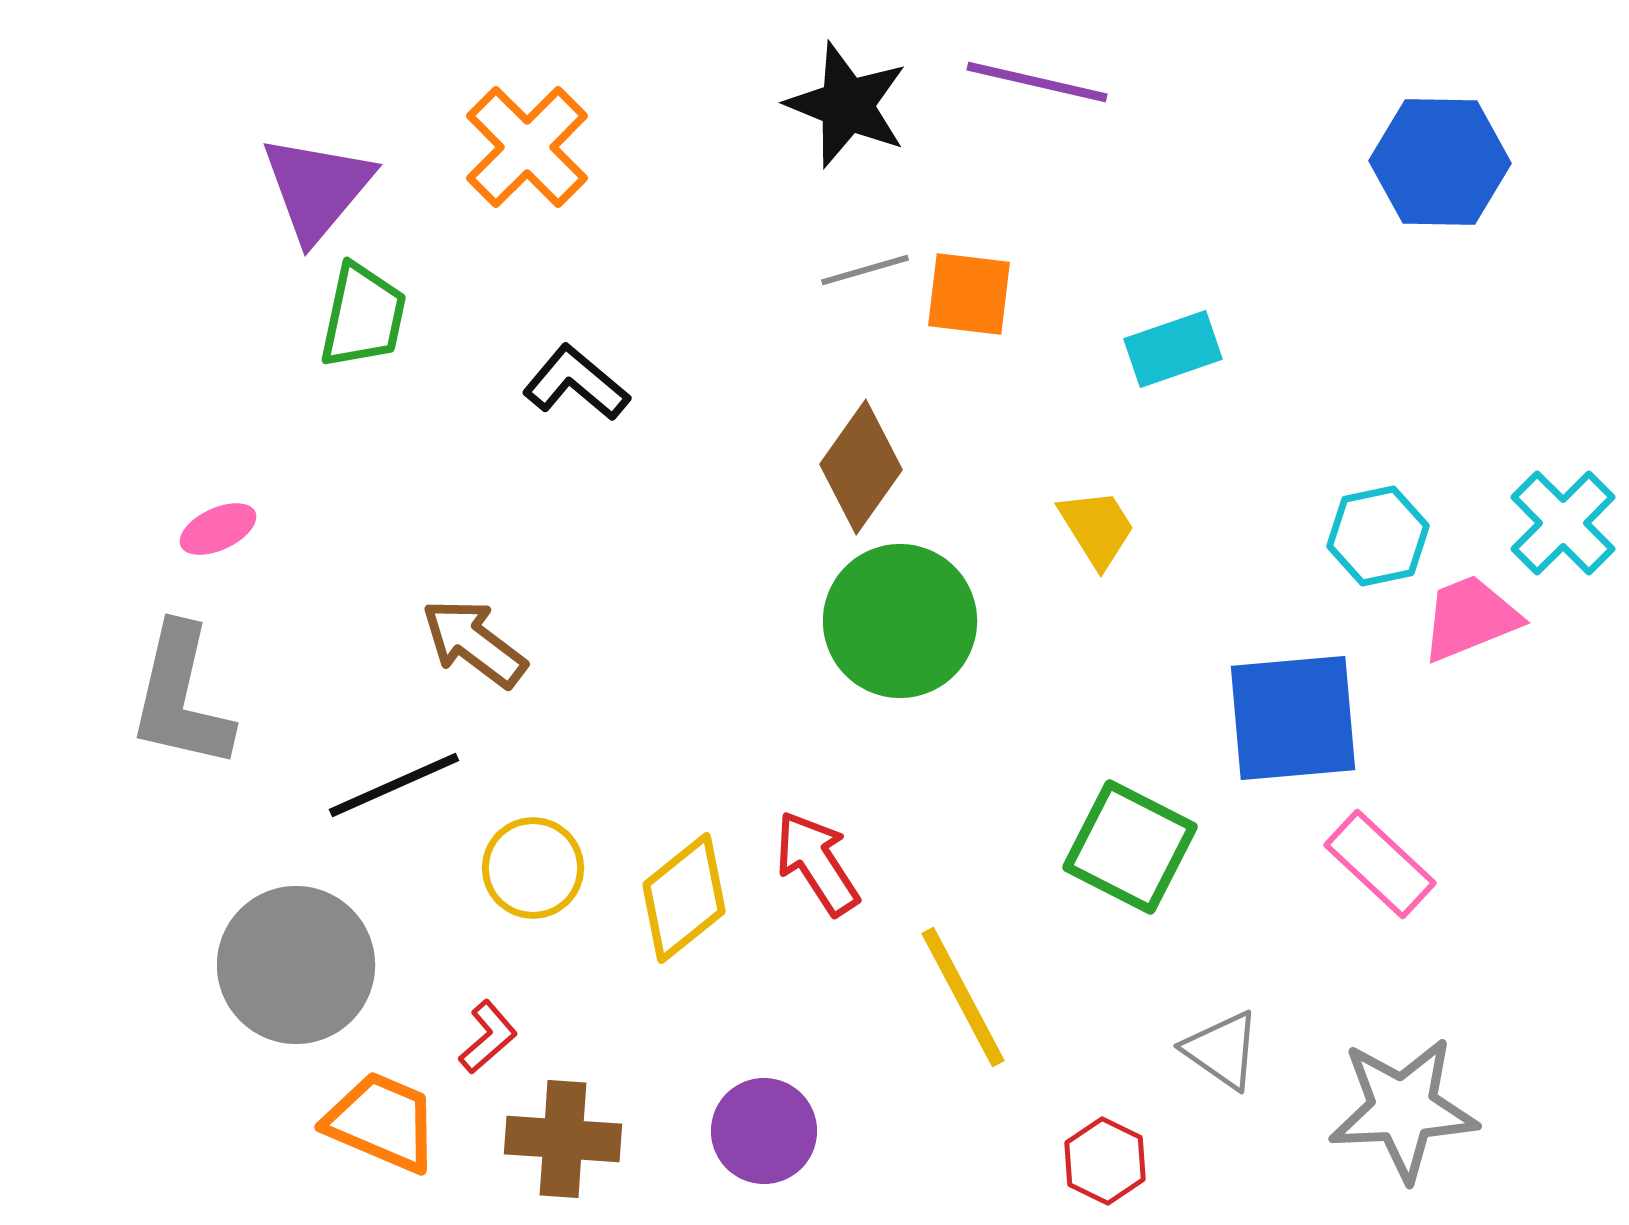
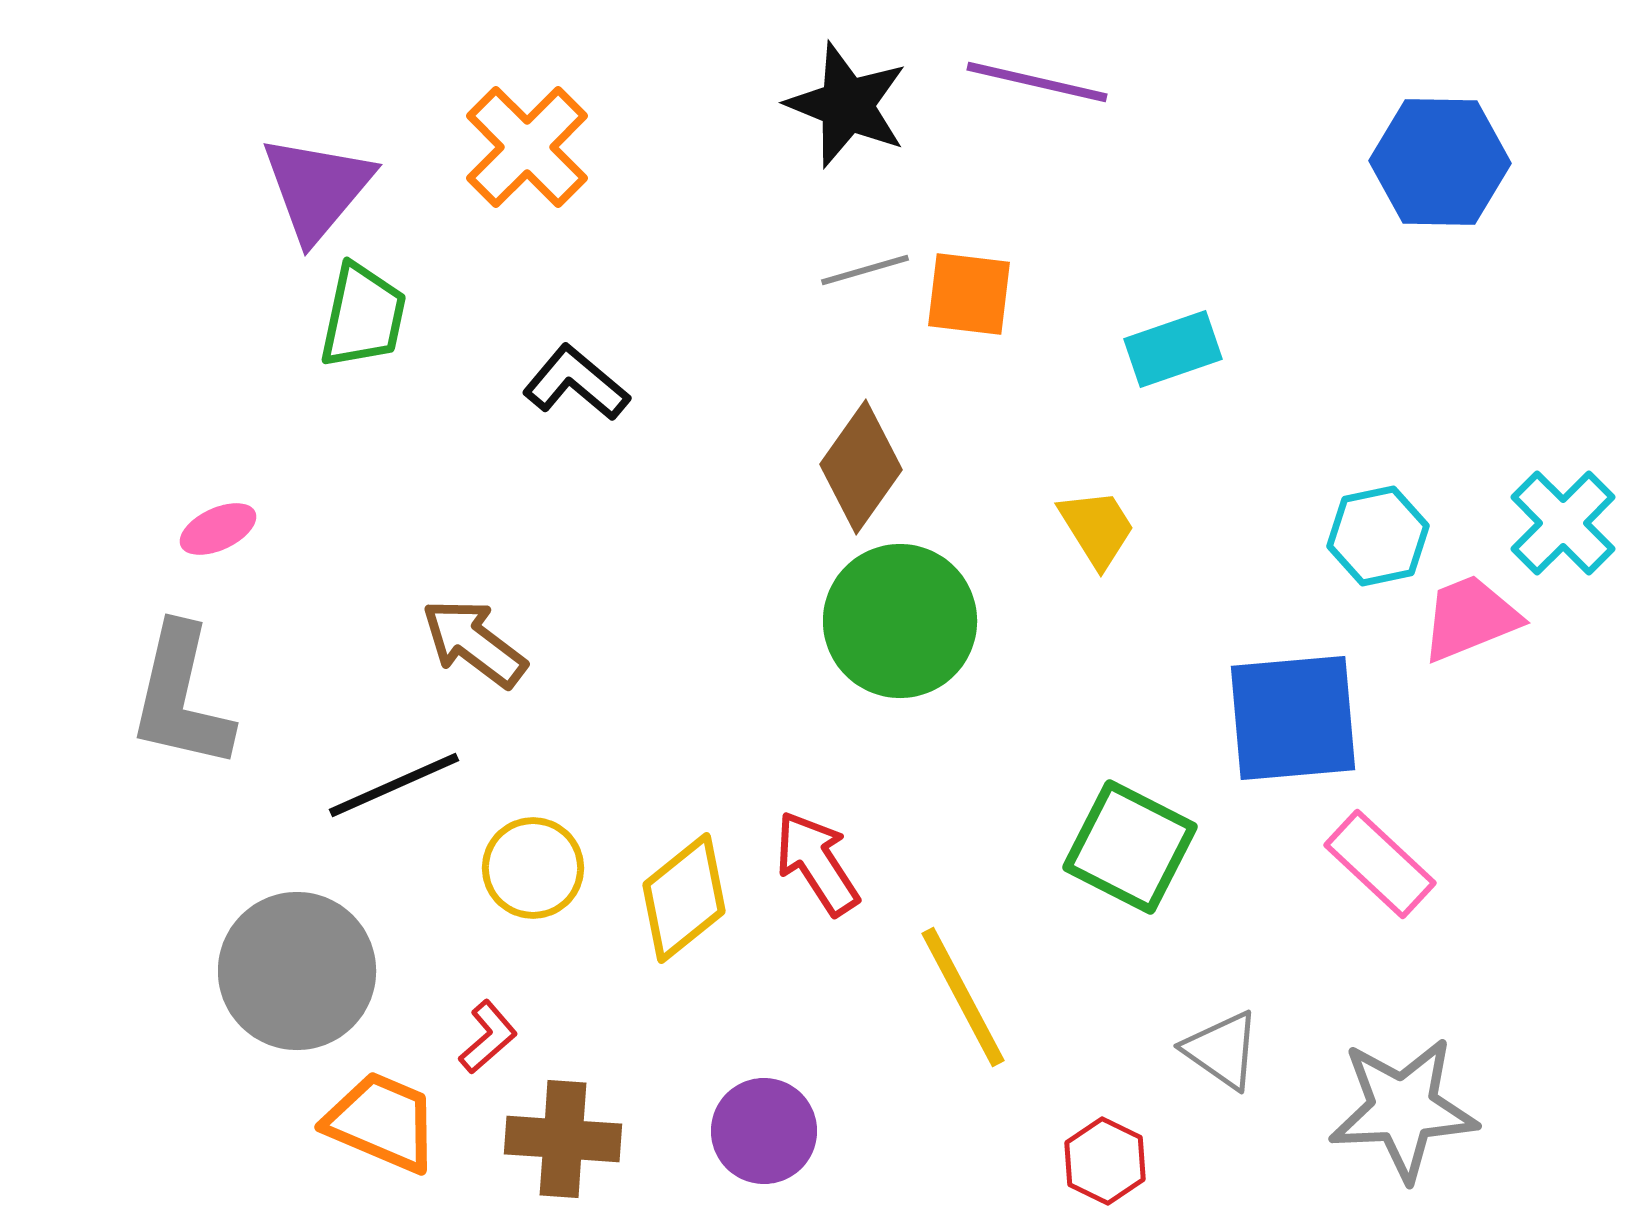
gray circle: moved 1 px right, 6 px down
